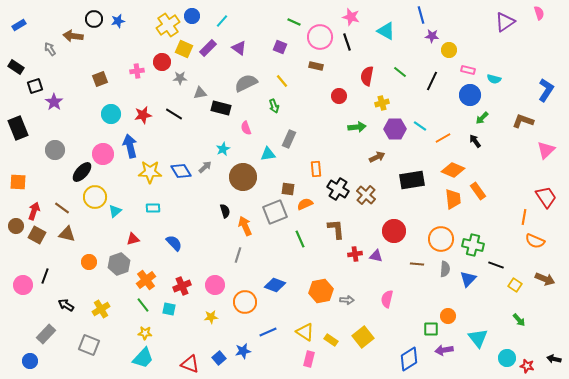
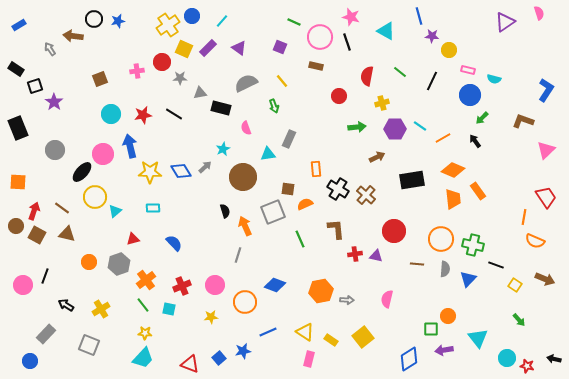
blue line at (421, 15): moved 2 px left, 1 px down
black rectangle at (16, 67): moved 2 px down
gray square at (275, 212): moved 2 px left
